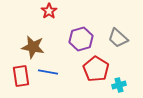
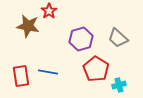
brown star: moved 5 px left, 21 px up
